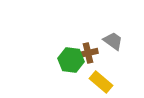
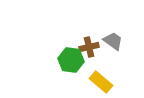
brown cross: moved 1 px right, 6 px up
